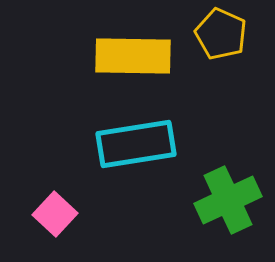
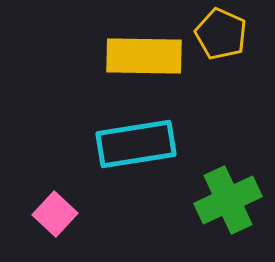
yellow rectangle: moved 11 px right
